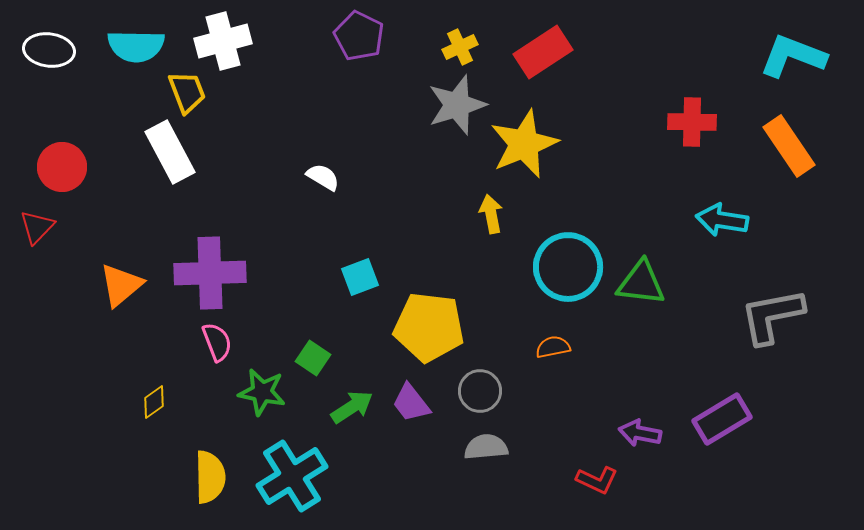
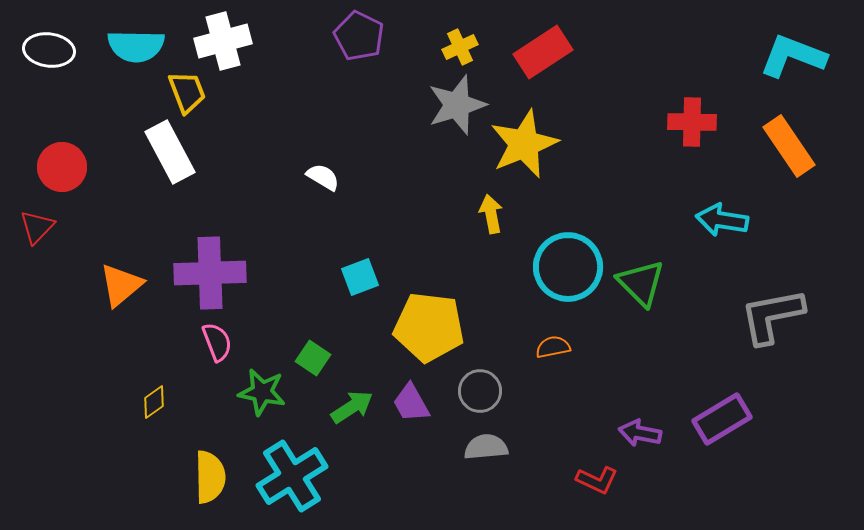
green triangle: rotated 38 degrees clockwise
purple trapezoid: rotated 9 degrees clockwise
